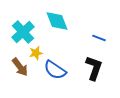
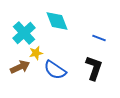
cyan cross: moved 1 px right, 1 px down
brown arrow: rotated 78 degrees counterclockwise
